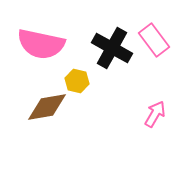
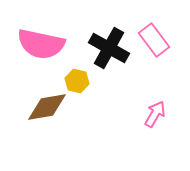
black cross: moved 3 px left
